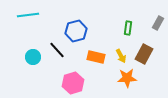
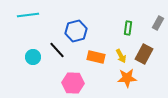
pink hexagon: rotated 20 degrees clockwise
